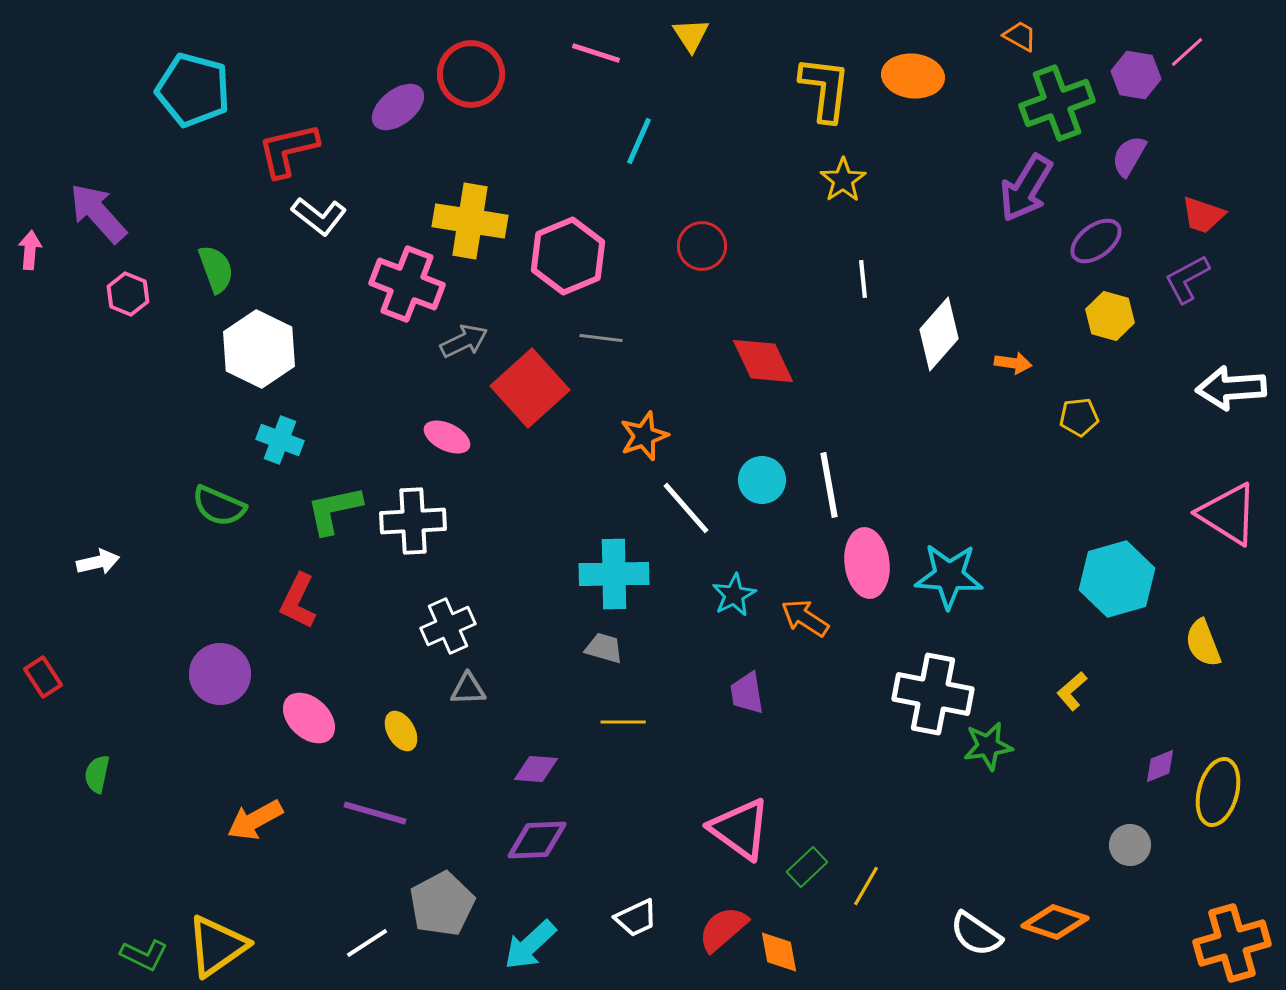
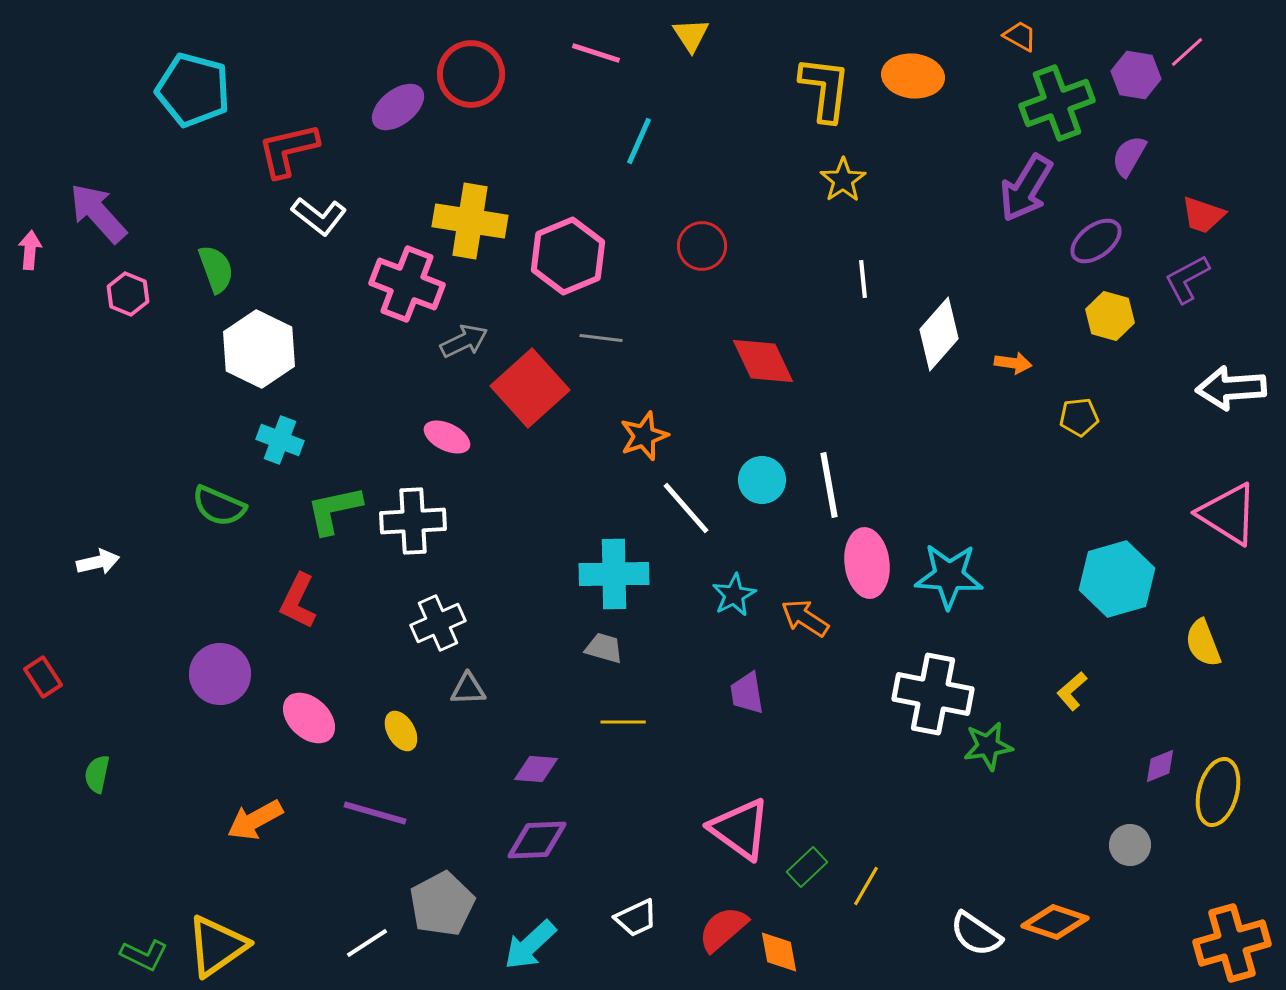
white cross at (448, 626): moved 10 px left, 3 px up
